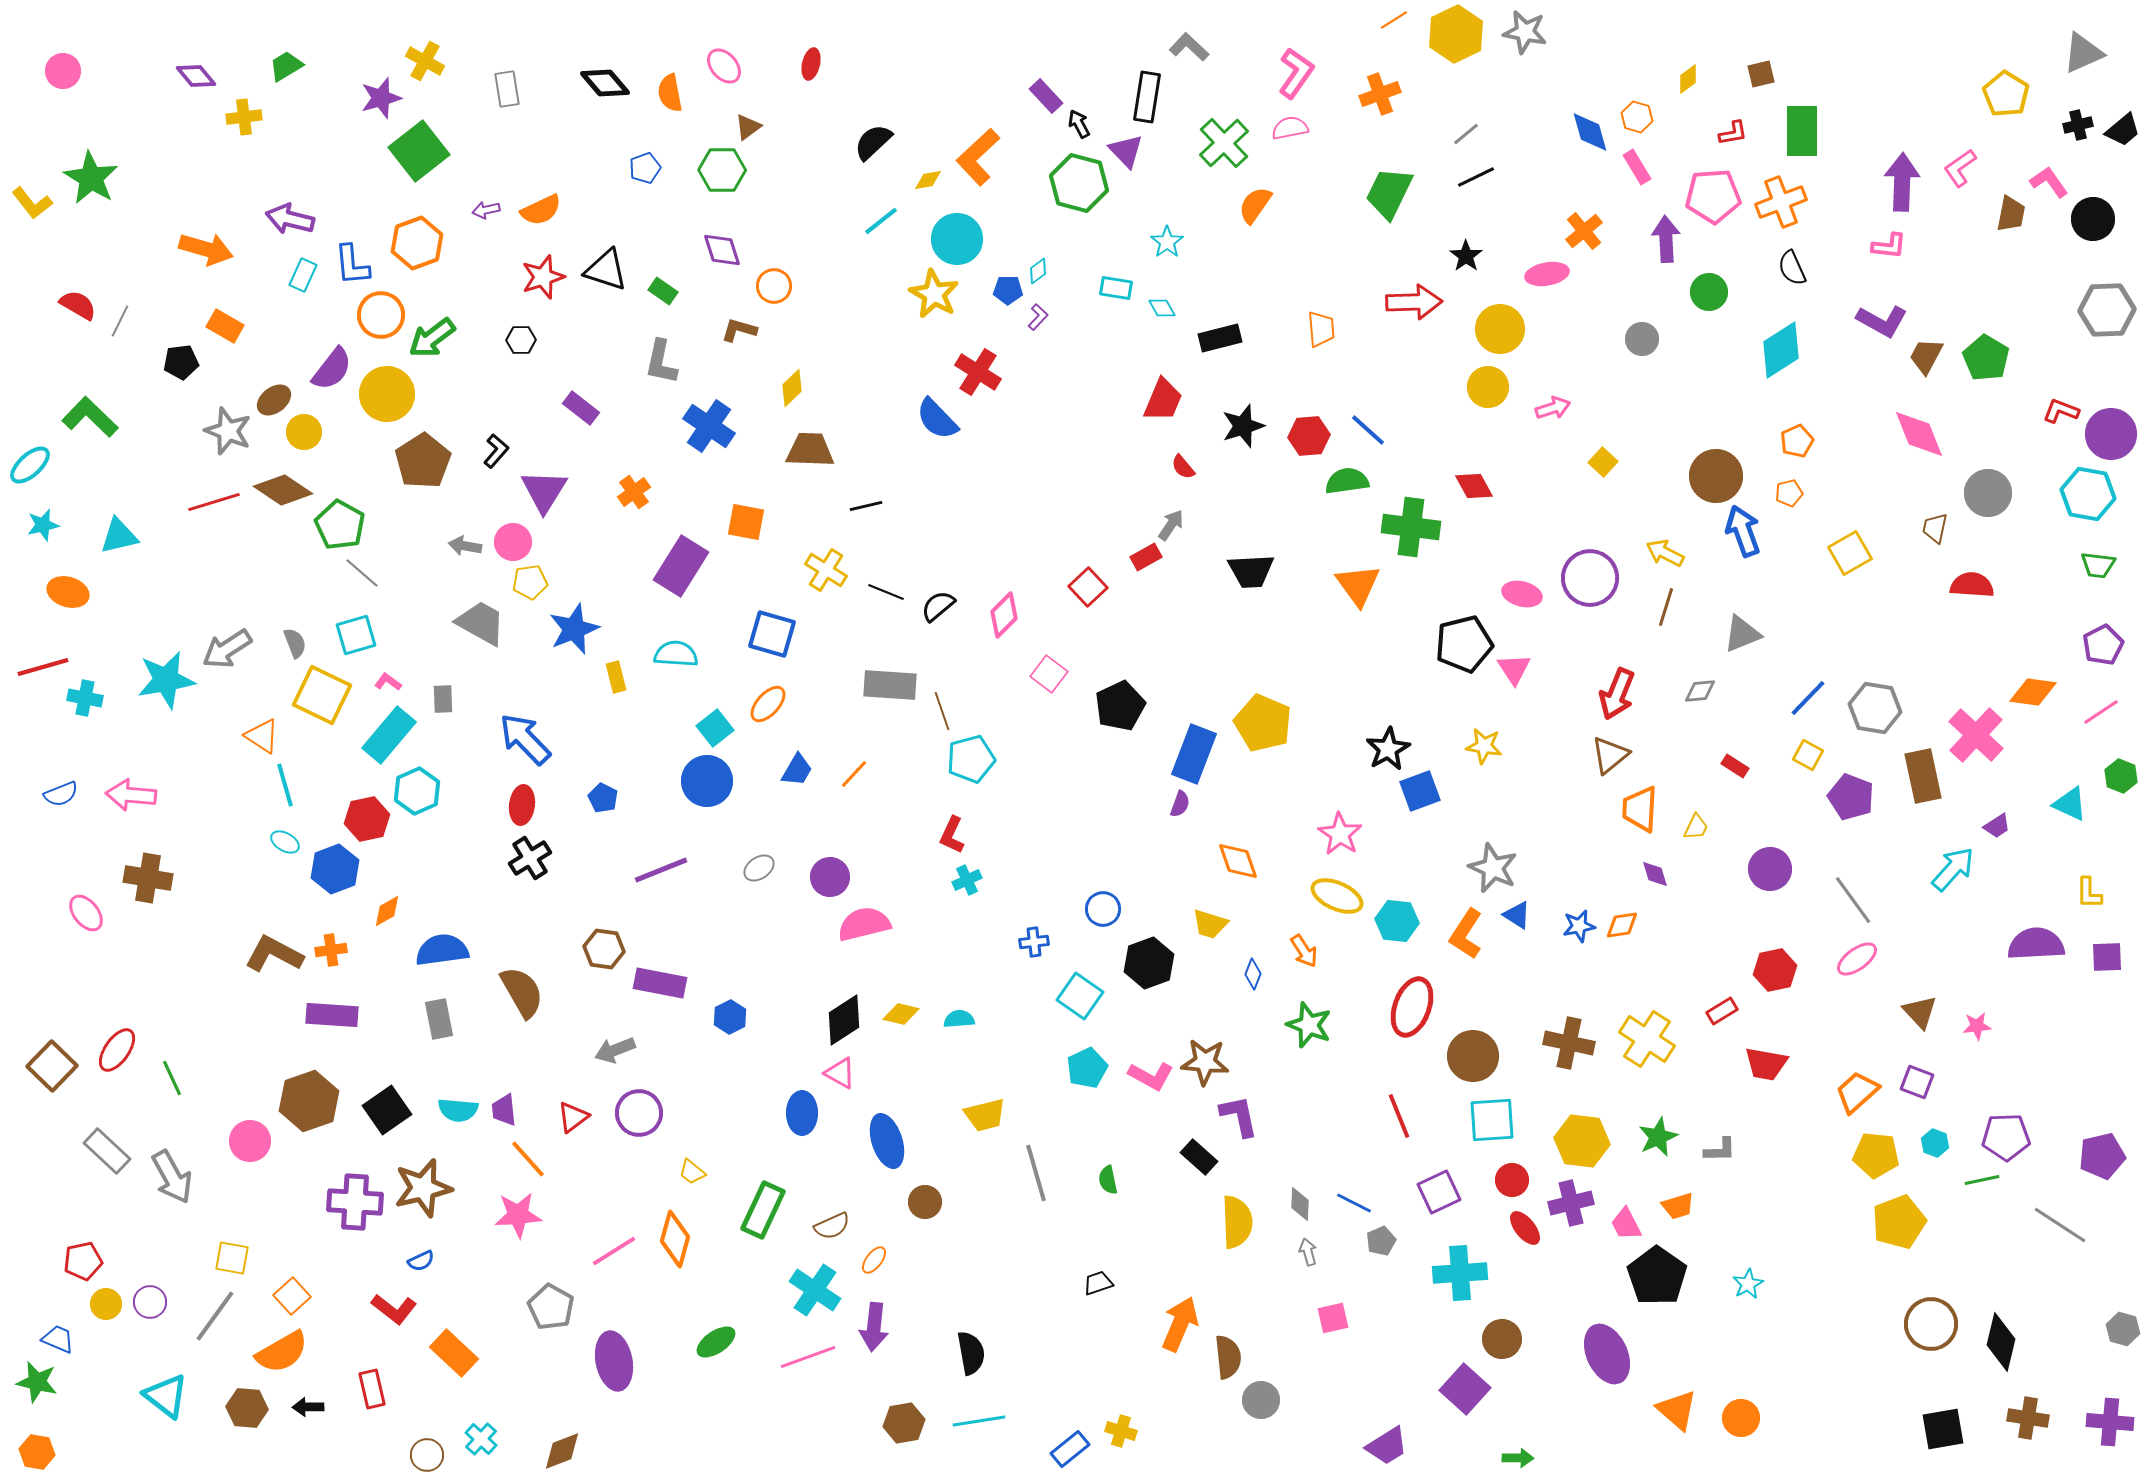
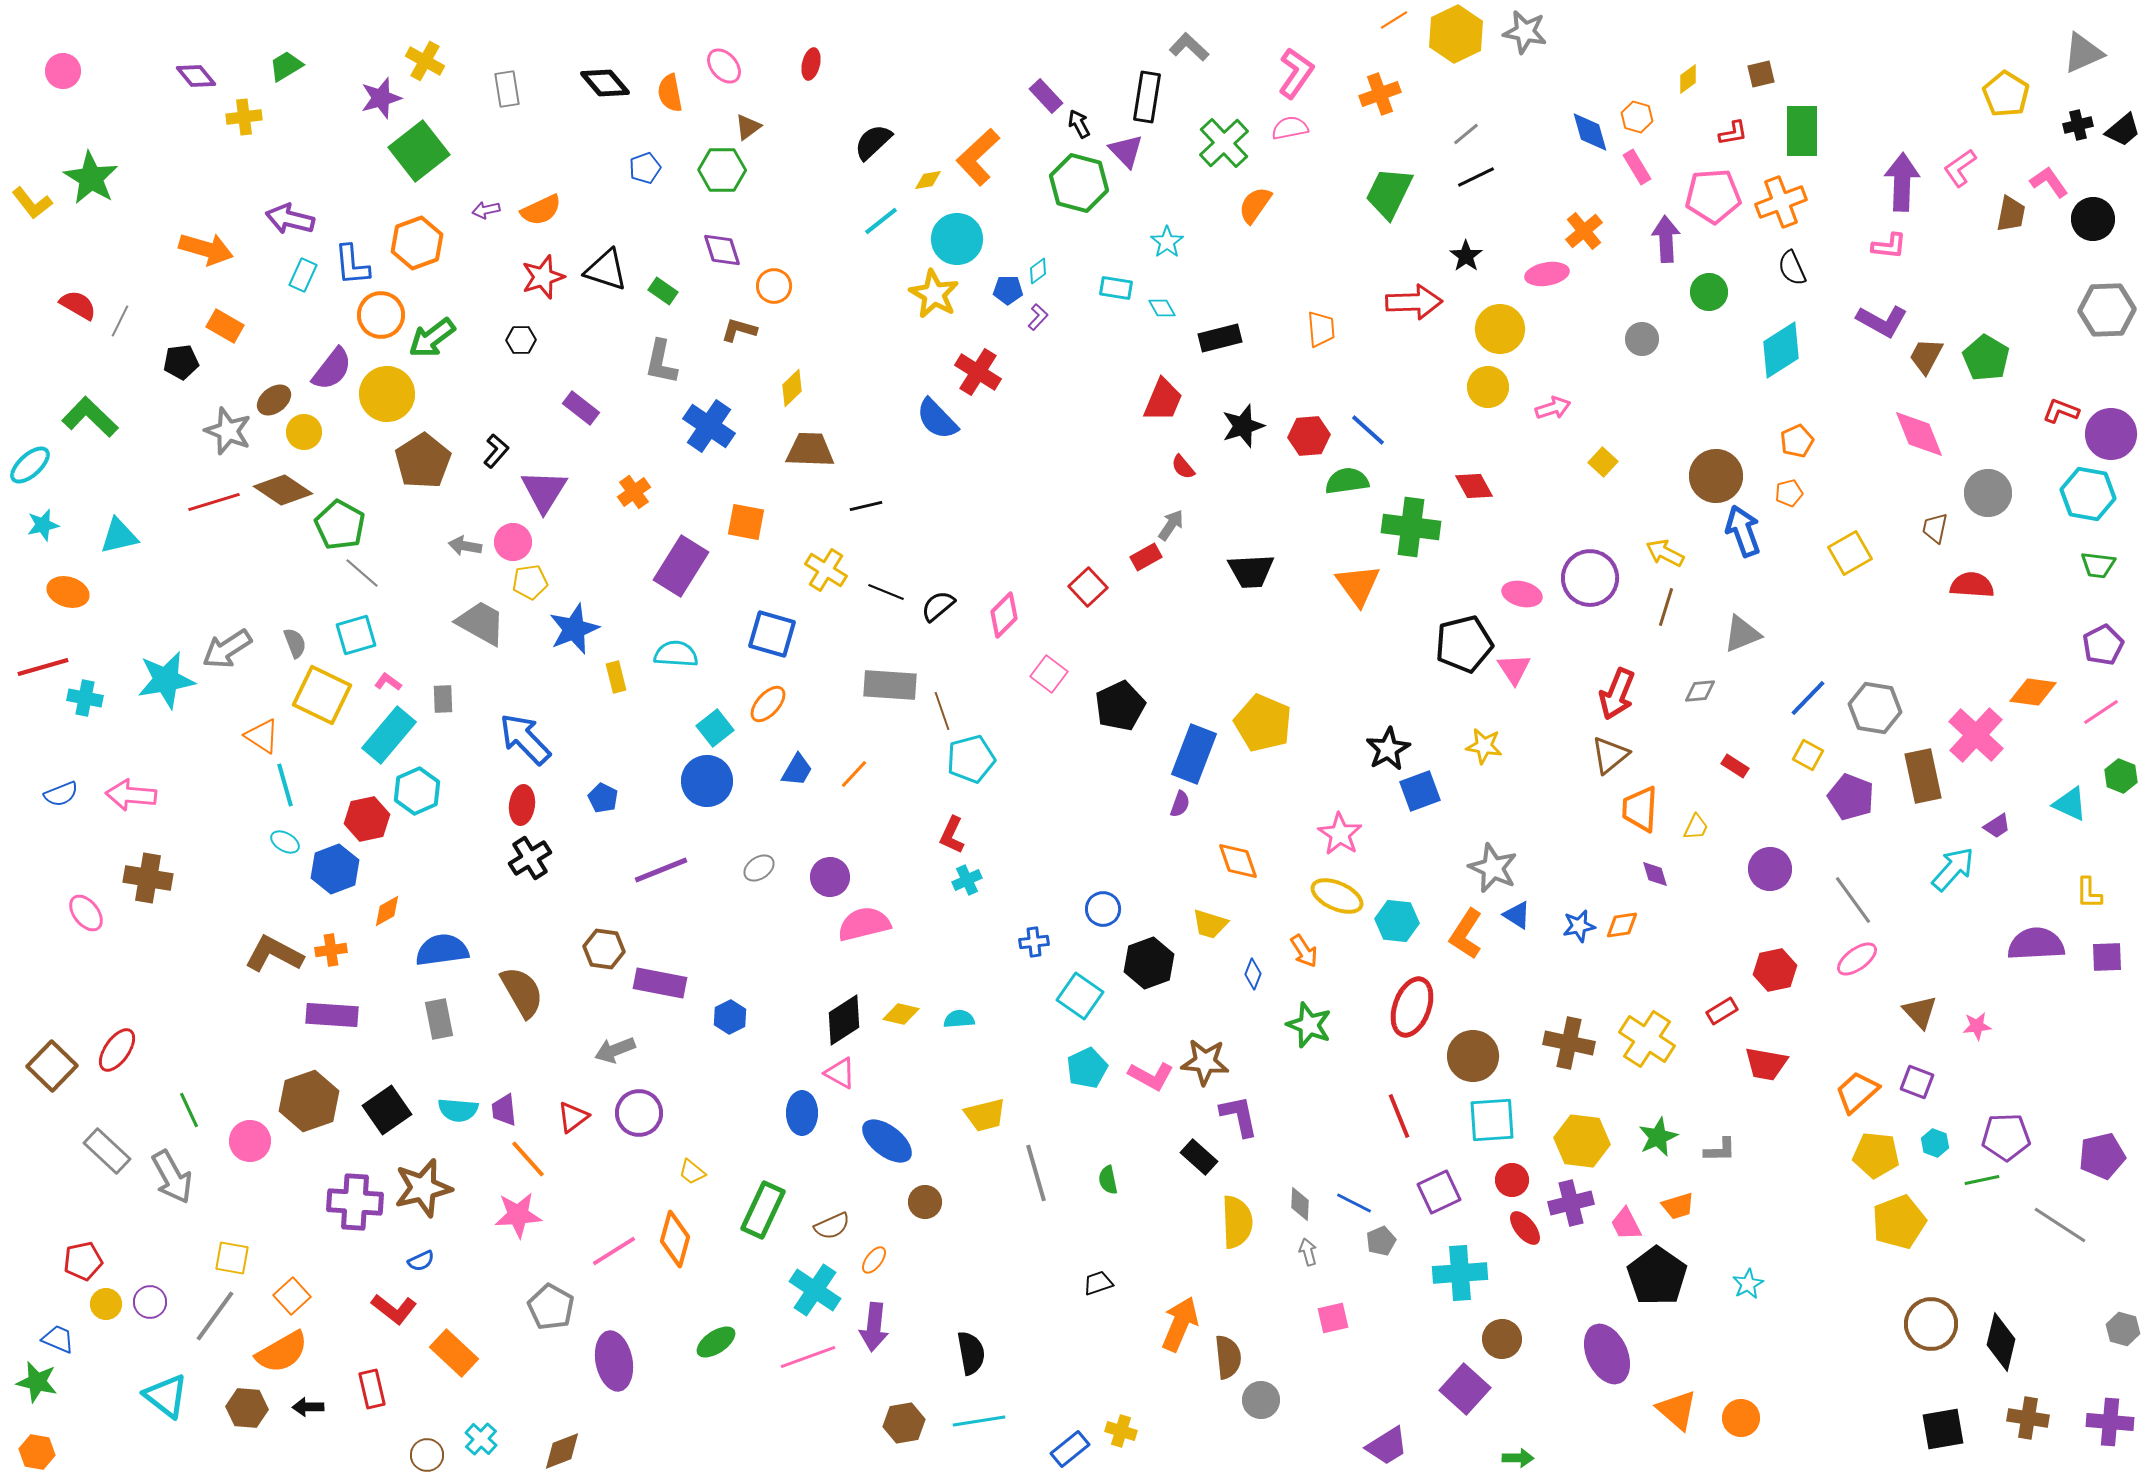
green line at (172, 1078): moved 17 px right, 32 px down
blue ellipse at (887, 1141): rotated 34 degrees counterclockwise
